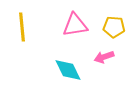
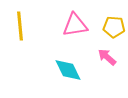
yellow line: moved 2 px left, 1 px up
pink arrow: moved 3 px right; rotated 60 degrees clockwise
